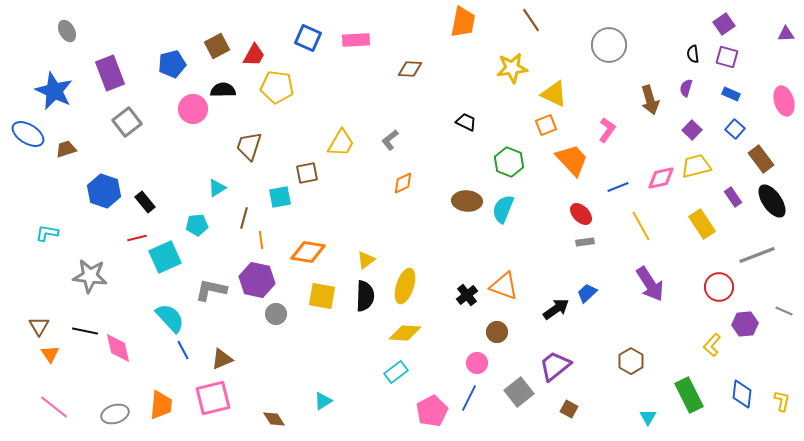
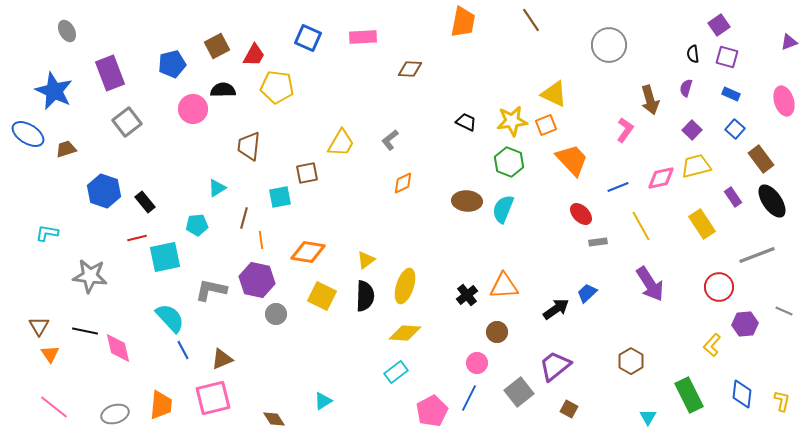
purple square at (724, 24): moved 5 px left, 1 px down
purple triangle at (786, 34): moved 3 px right, 8 px down; rotated 18 degrees counterclockwise
pink rectangle at (356, 40): moved 7 px right, 3 px up
yellow star at (512, 68): moved 53 px down
pink L-shape at (607, 130): moved 18 px right
brown trapezoid at (249, 146): rotated 12 degrees counterclockwise
gray rectangle at (585, 242): moved 13 px right
cyan square at (165, 257): rotated 12 degrees clockwise
orange triangle at (504, 286): rotated 24 degrees counterclockwise
yellow square at (322, 296): rotated 16 degrees clockwise
